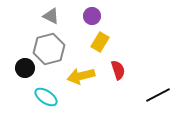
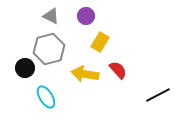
purple circle: moved 6 px left
red semicircle: rotated 24 degrees counterclockwise
yellow arrow: moved 4 px right, 2 px up; rotated 24 degrees clockwise
cyan ellipse: rotated 25 degrees clockwise
